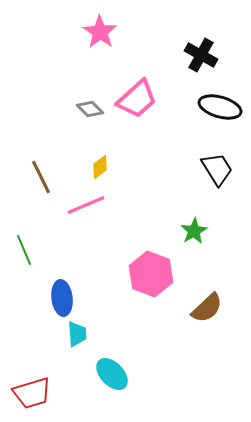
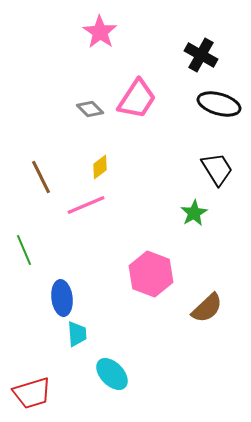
pink trapezoid: rotated 15 degrees counterclockwise
black ellipse: moved 1 px left, 3 px up
green star: moved 18 px up
